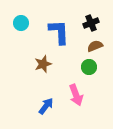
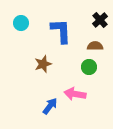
black cross: moved 9 px right, 3 px up; rotated 21 degrees counterclockwise
blue L-shape: moved 2 px right, 1 px up
brown semicircle: rotated 21 degrees clockwise
pink arrow: moved 1 px left, 1 px up; rotated 120 degrees clockwise
blue arrow: moved 4 px right
